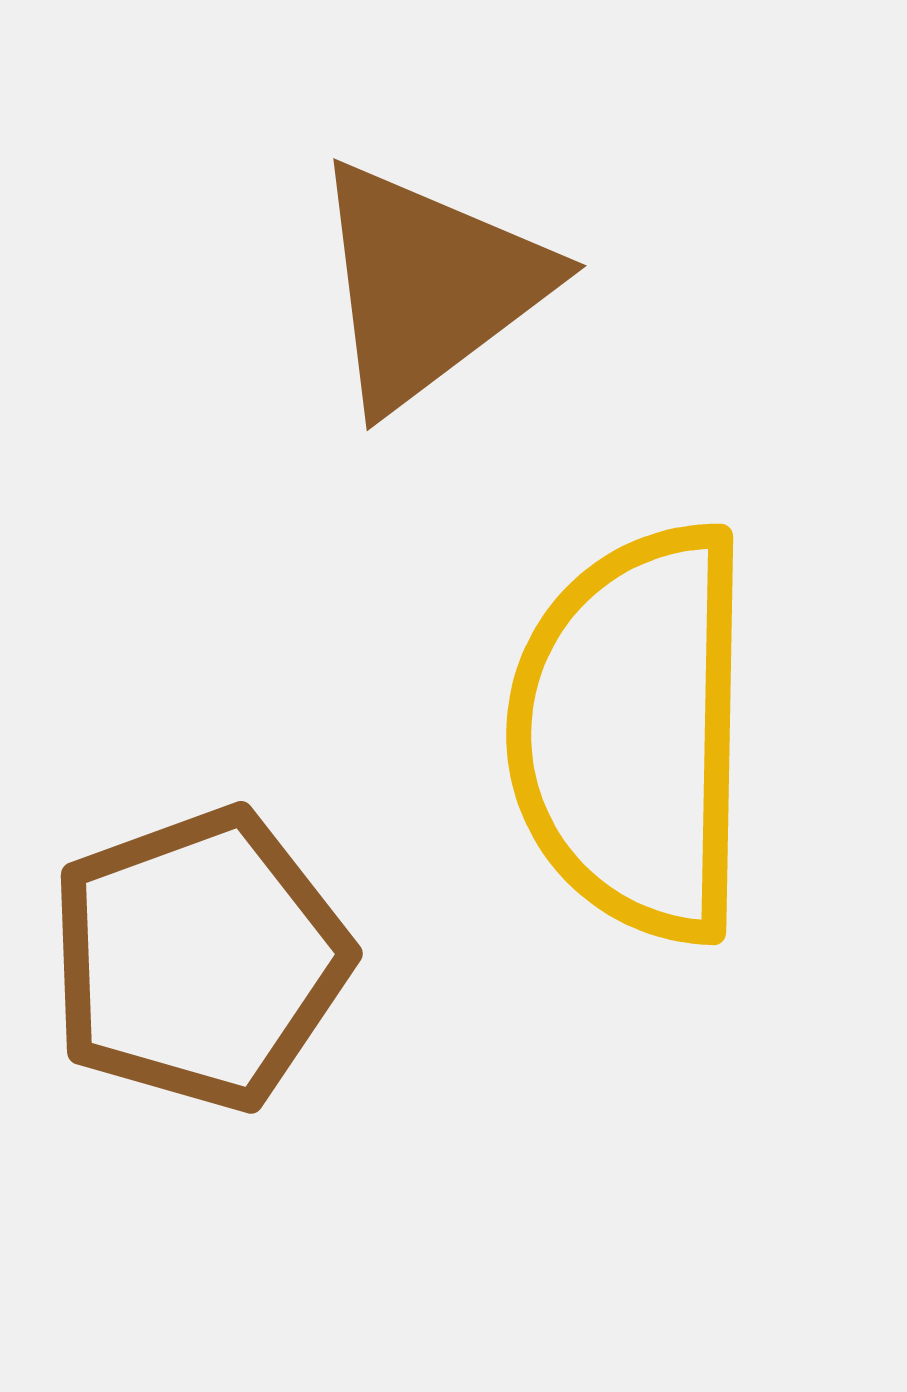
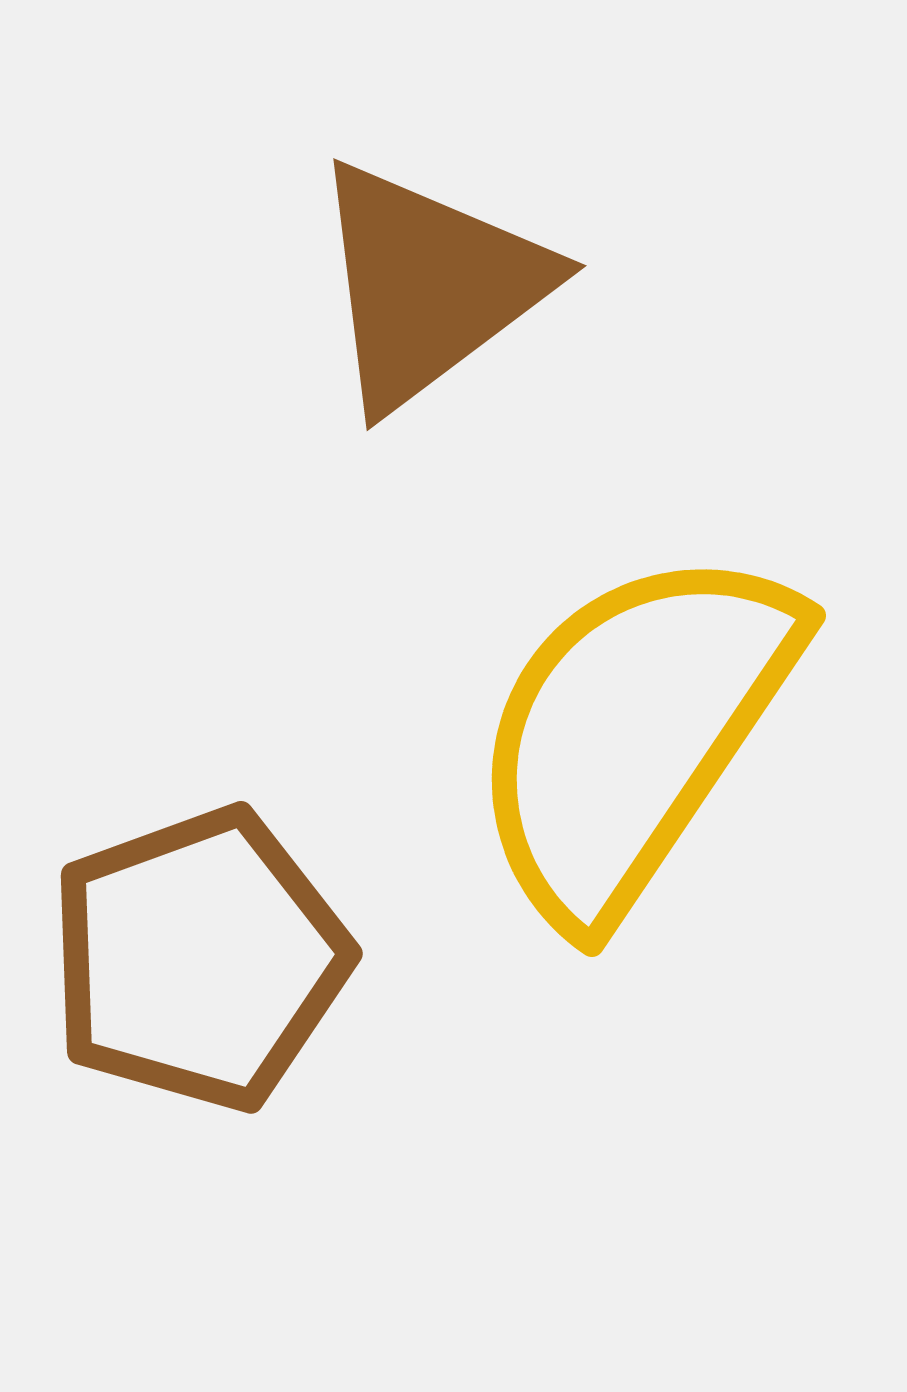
yellow semicircle: rotated 33 degrees clockwise
